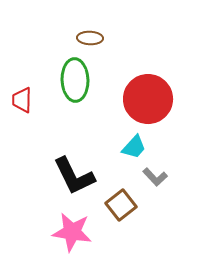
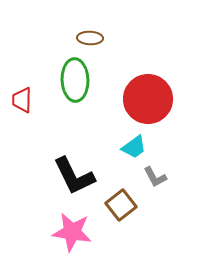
cyan trapezoid: rotated 12 degrees clockwise
gray L-shape: rotated 15 degrees clockwise
